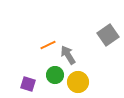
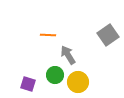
orange line: moved 10 px up; rotated 28 degrees clockwise
